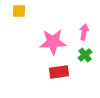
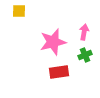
pink star: rotated 12 degrees counterclockwise
green cross: rotated 16 degrees clockwise
